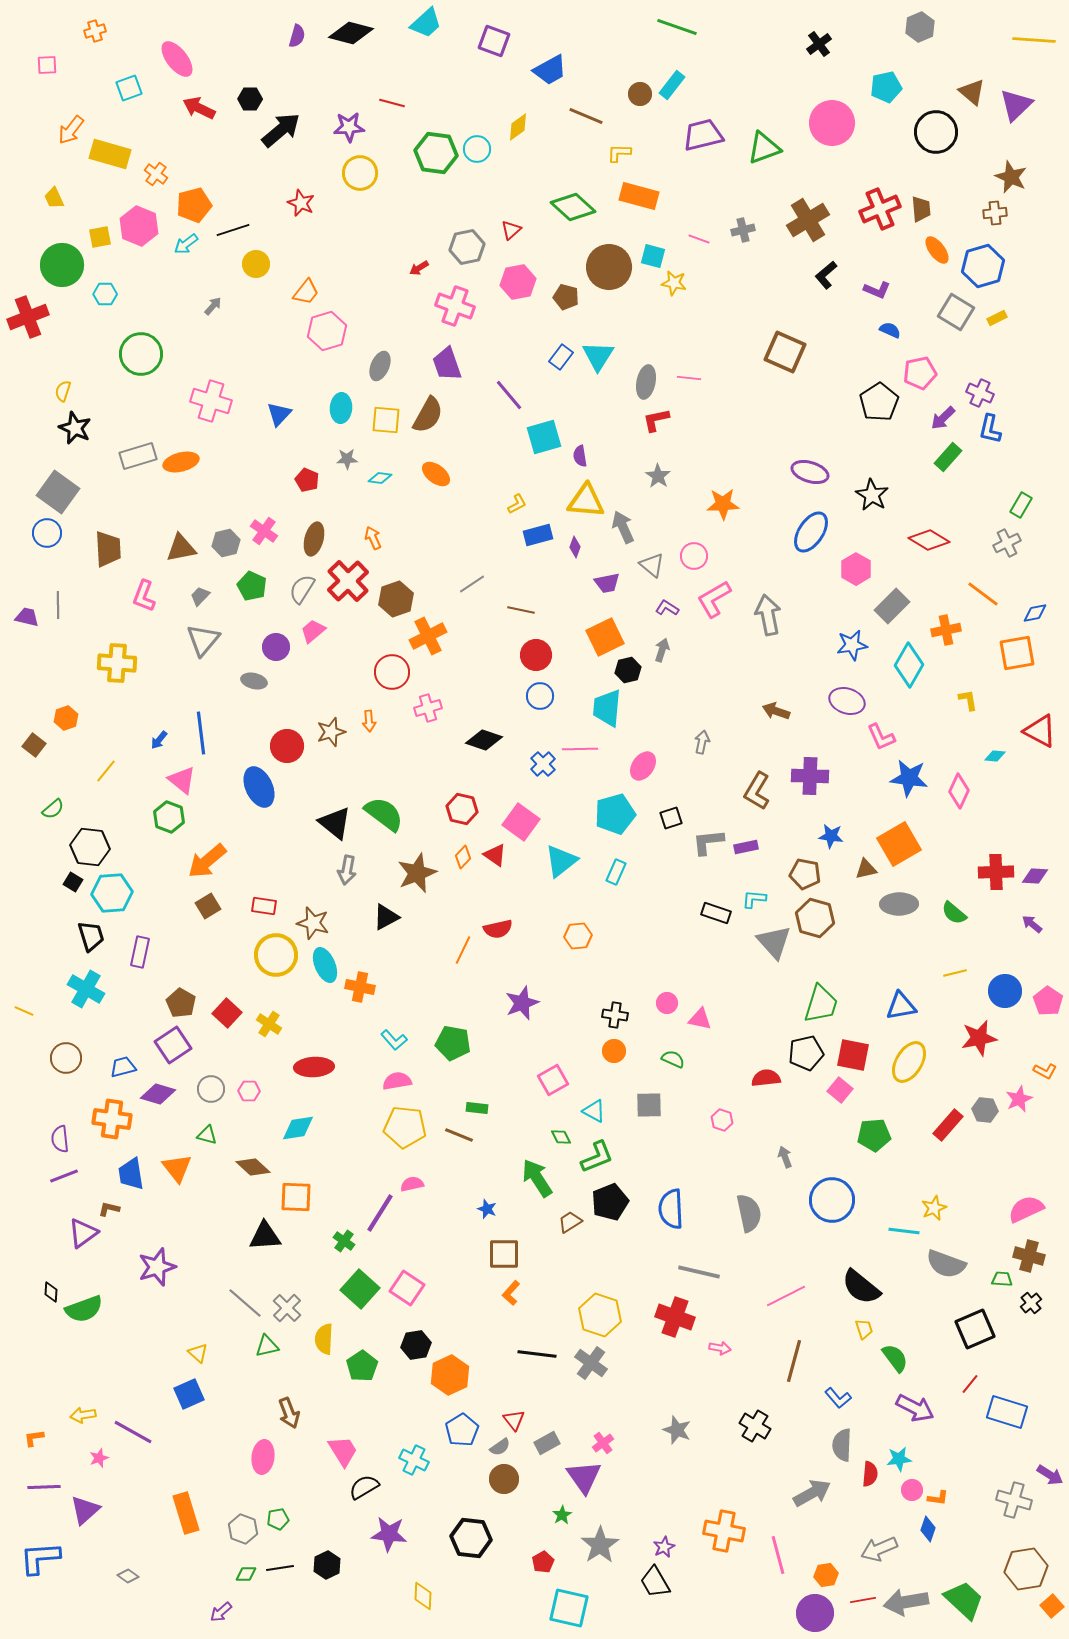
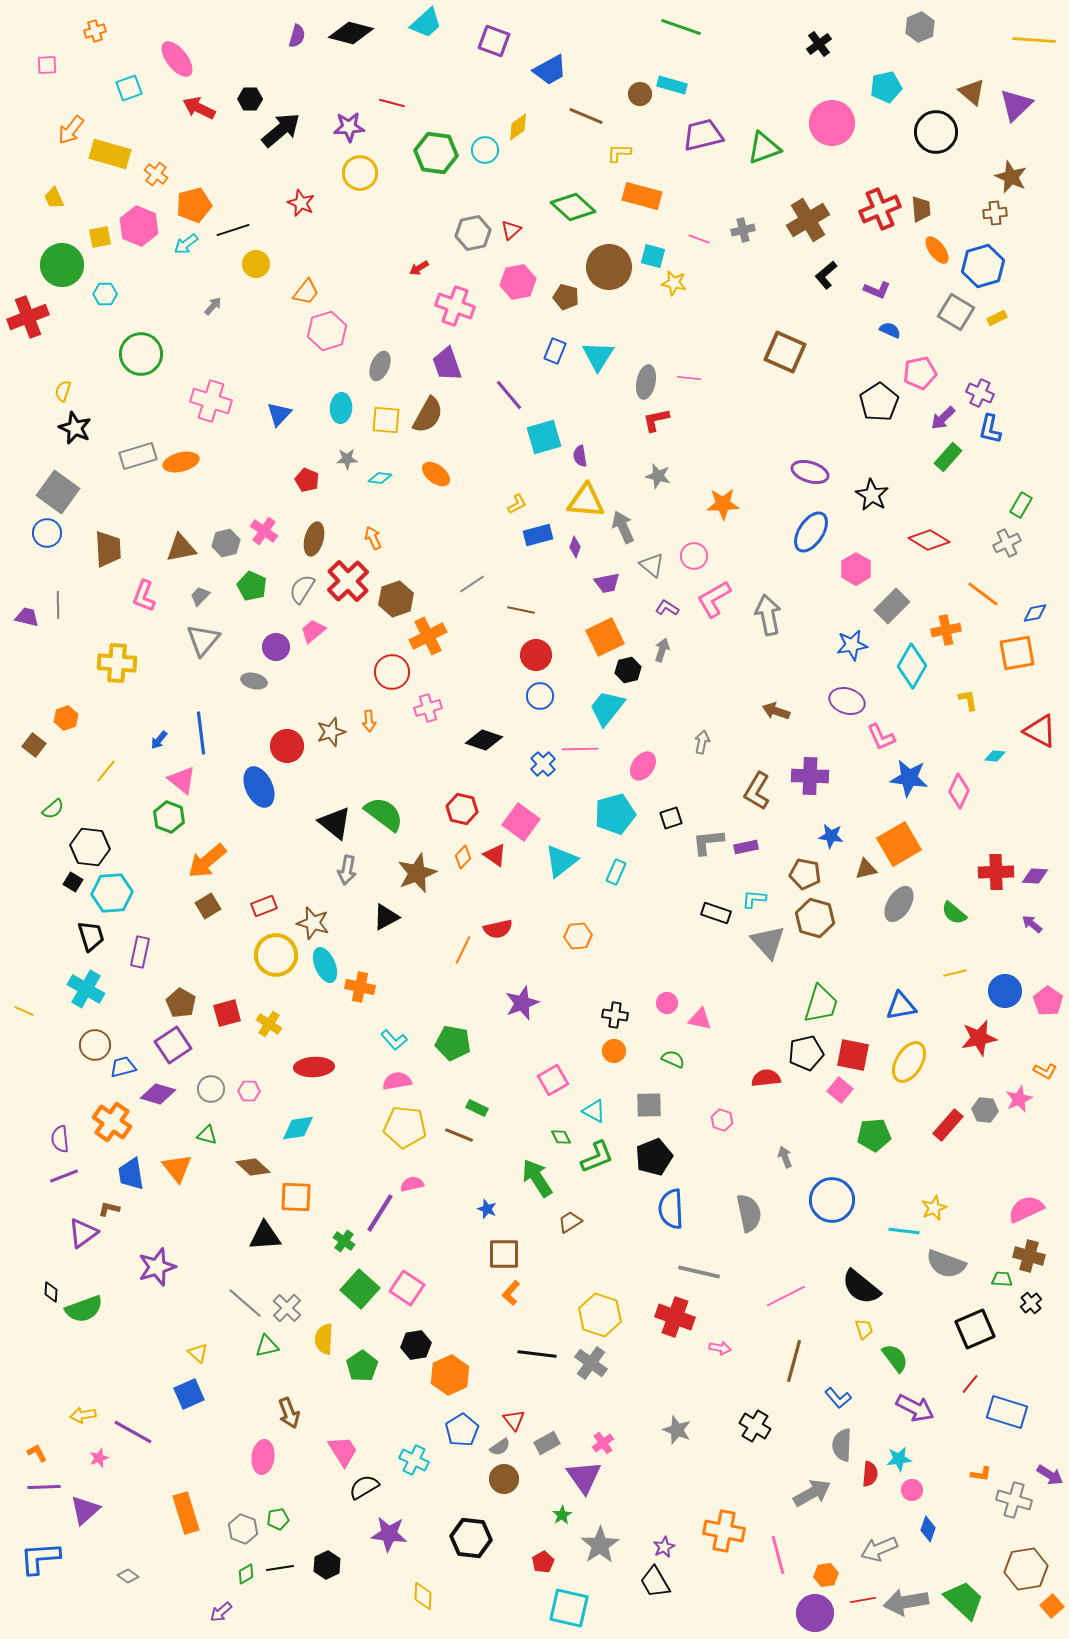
green line at (677, 27): moved 4 px right
cyan rectangle at (672, 85): rotated 68 degrees clockwise
cyan circle at (477, 149): moved 8 px right, 1 px down
orange rectangle at (639, 196): moved 3 px right
gray hexagon at (467, 247): moved 6 px right, 14 px up
blue rectangle at (561, 357): moved 6 px left, 6 px up; rotated 15 degrees counterclockwise
gray star at (658, 476): rotated 20 degrees counterclockwise
cyan diamond at (909, 665): moved 3 px right, 1 px down
cyan trapezoid at (607, 708): rotated 33 degrees clockwise
gray ellipse at (899, 904): rotated 57 degrees counterclockwise
red rectangle at (264, 906): rotated 30 degrees counterclockwise
gray triangle at (774, 942): moved 6 px left
red square at (227, 1013): rotated 32 degrees clockwise
brown circle at (66, 1058): moved 29 px right, 13 px up
green rectangle at (477, 1108): rotated 20 degrees clockwise
orange cross at (112, 1119): moved 3 px down; rotated 27 degrees clockwise
black pentagon at (610, 1202): moved 44 px right, 45 px up
orange L-shape at (34, 1438): moved 3 px right, 15 px down; rotated 70 degrees clockwise
orange L-shape at (938, 1498): moved 43 px right, 24 px up
green diamond at (246, 1574): rotated 30 degrees counterclockwise
